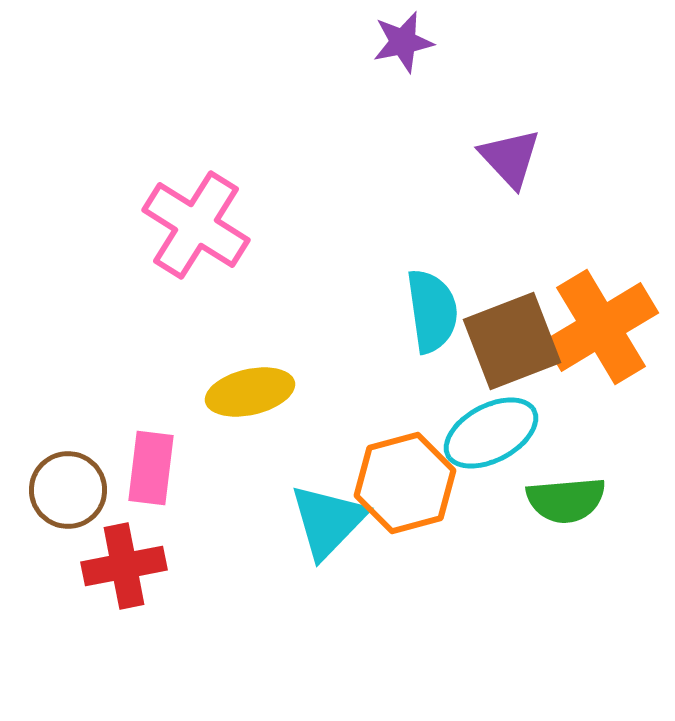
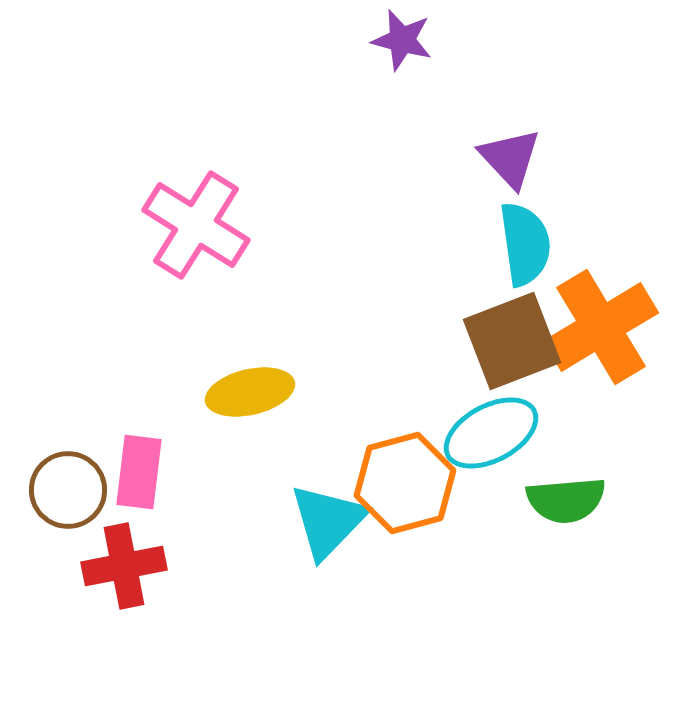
purple star: moved 1 px left, 2 px up; rotated 26 degrees clockwise
cyan semicircle: moved 93 px right, 67 px up
pink rectangle: moved 12 px left, 4 px down
